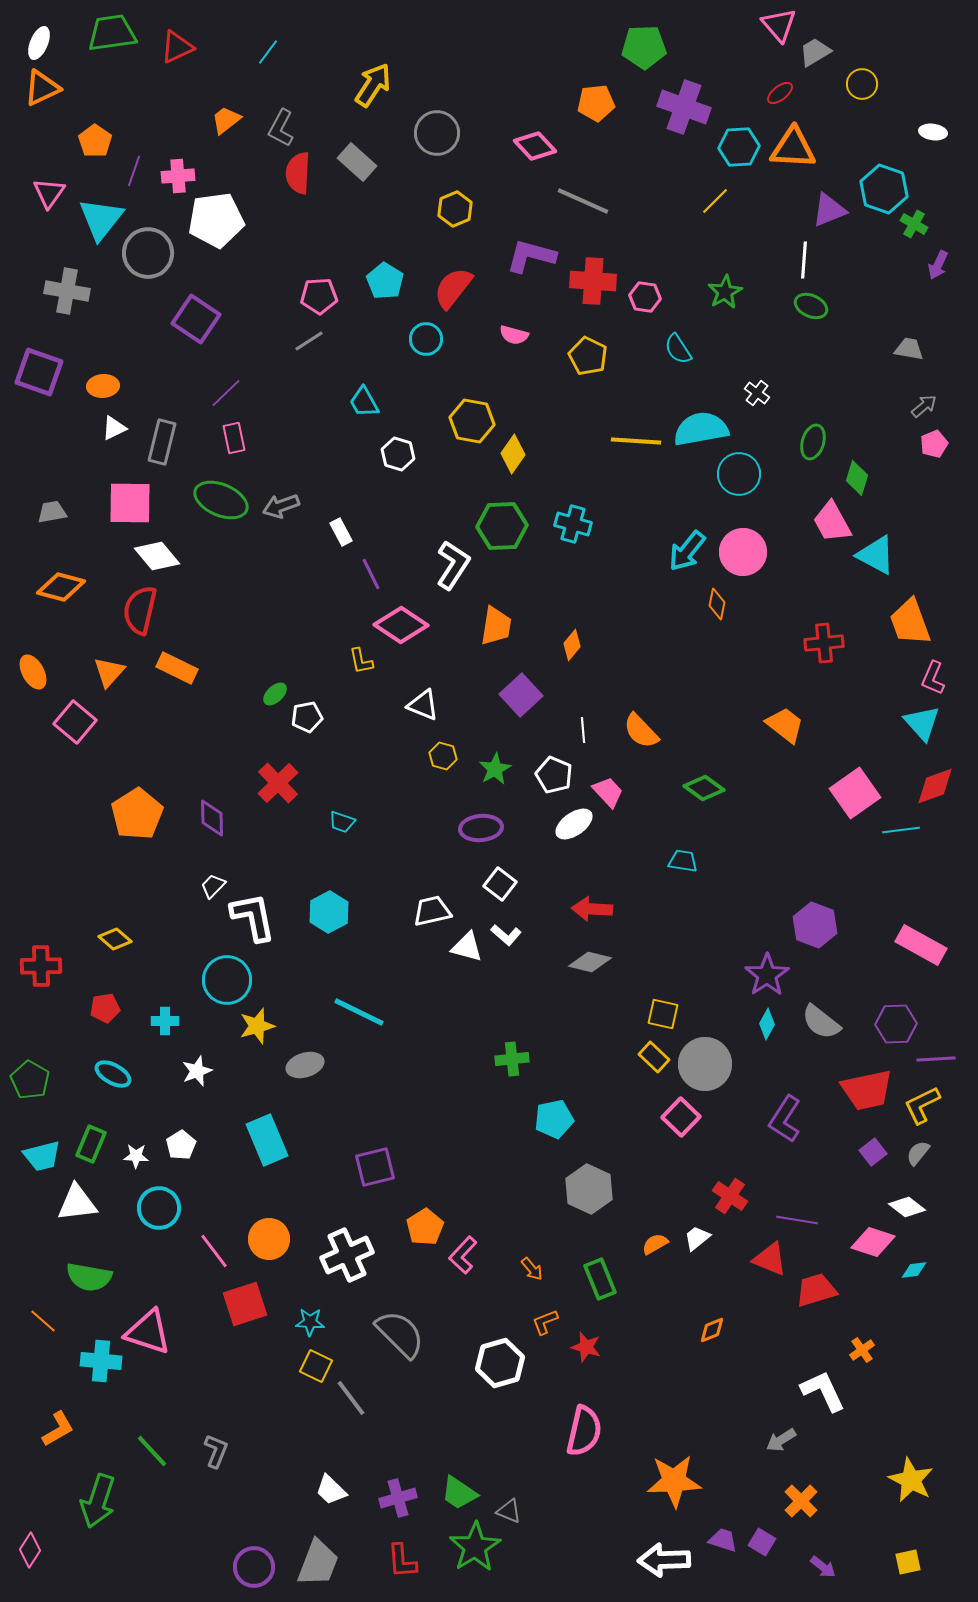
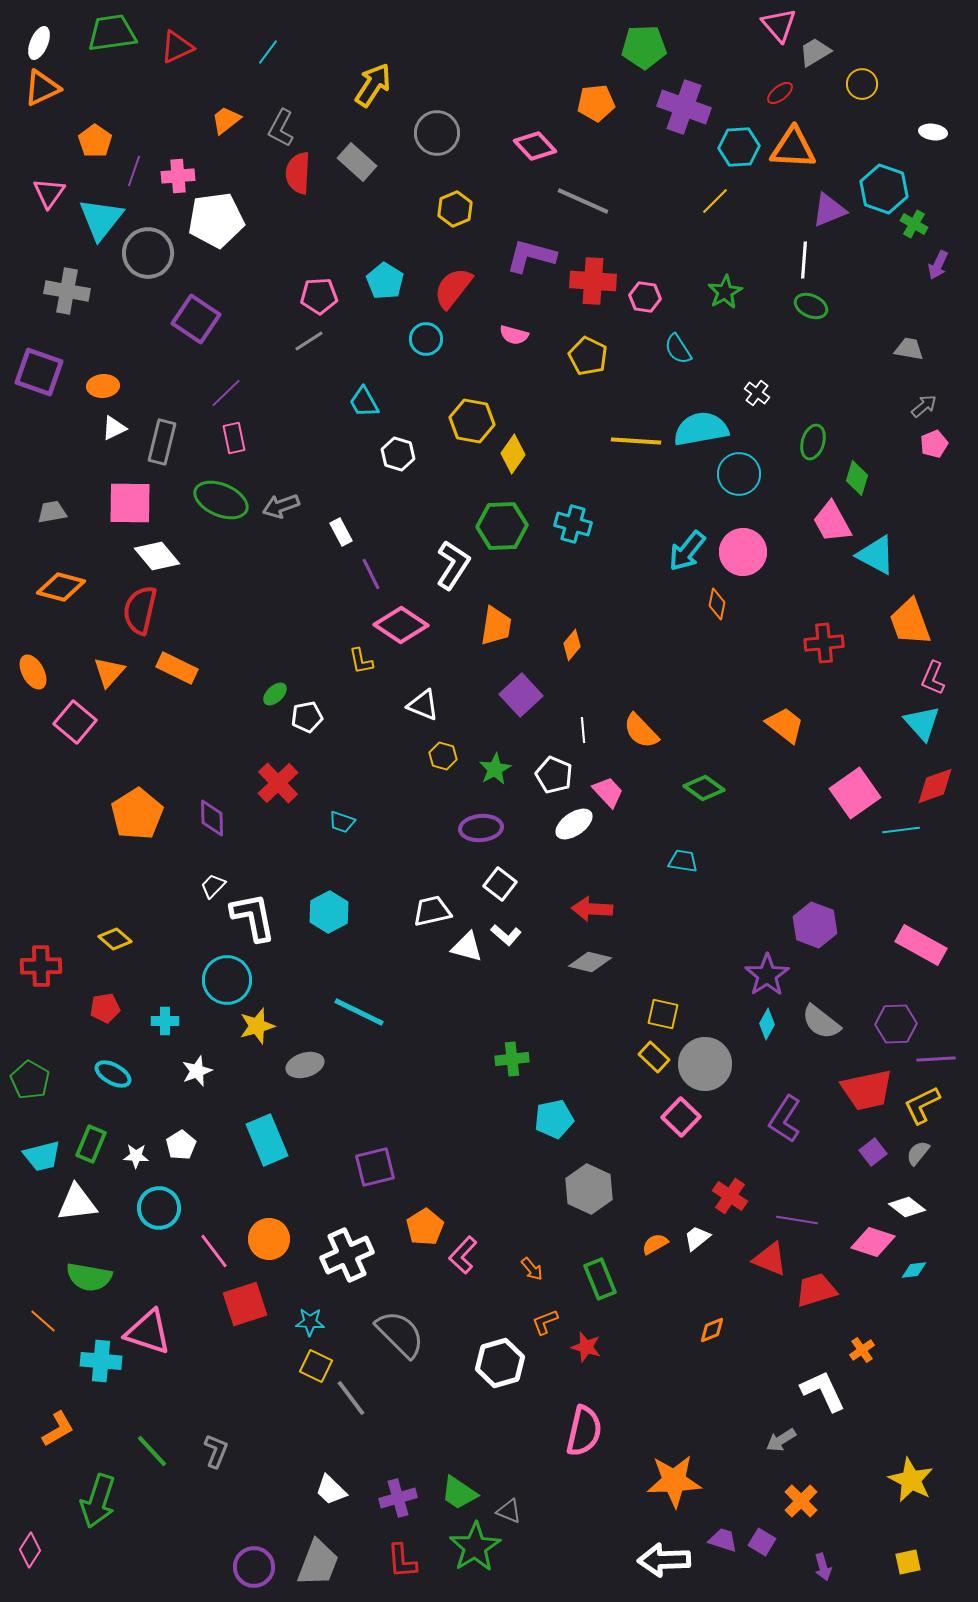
purple arrow at (823, 1567): rotated 36 degrees clockwise
